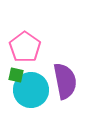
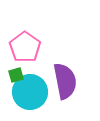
green square: rotated 28 degrees counterclockwise
cyan circle: moved 1 px left, 2 px down
